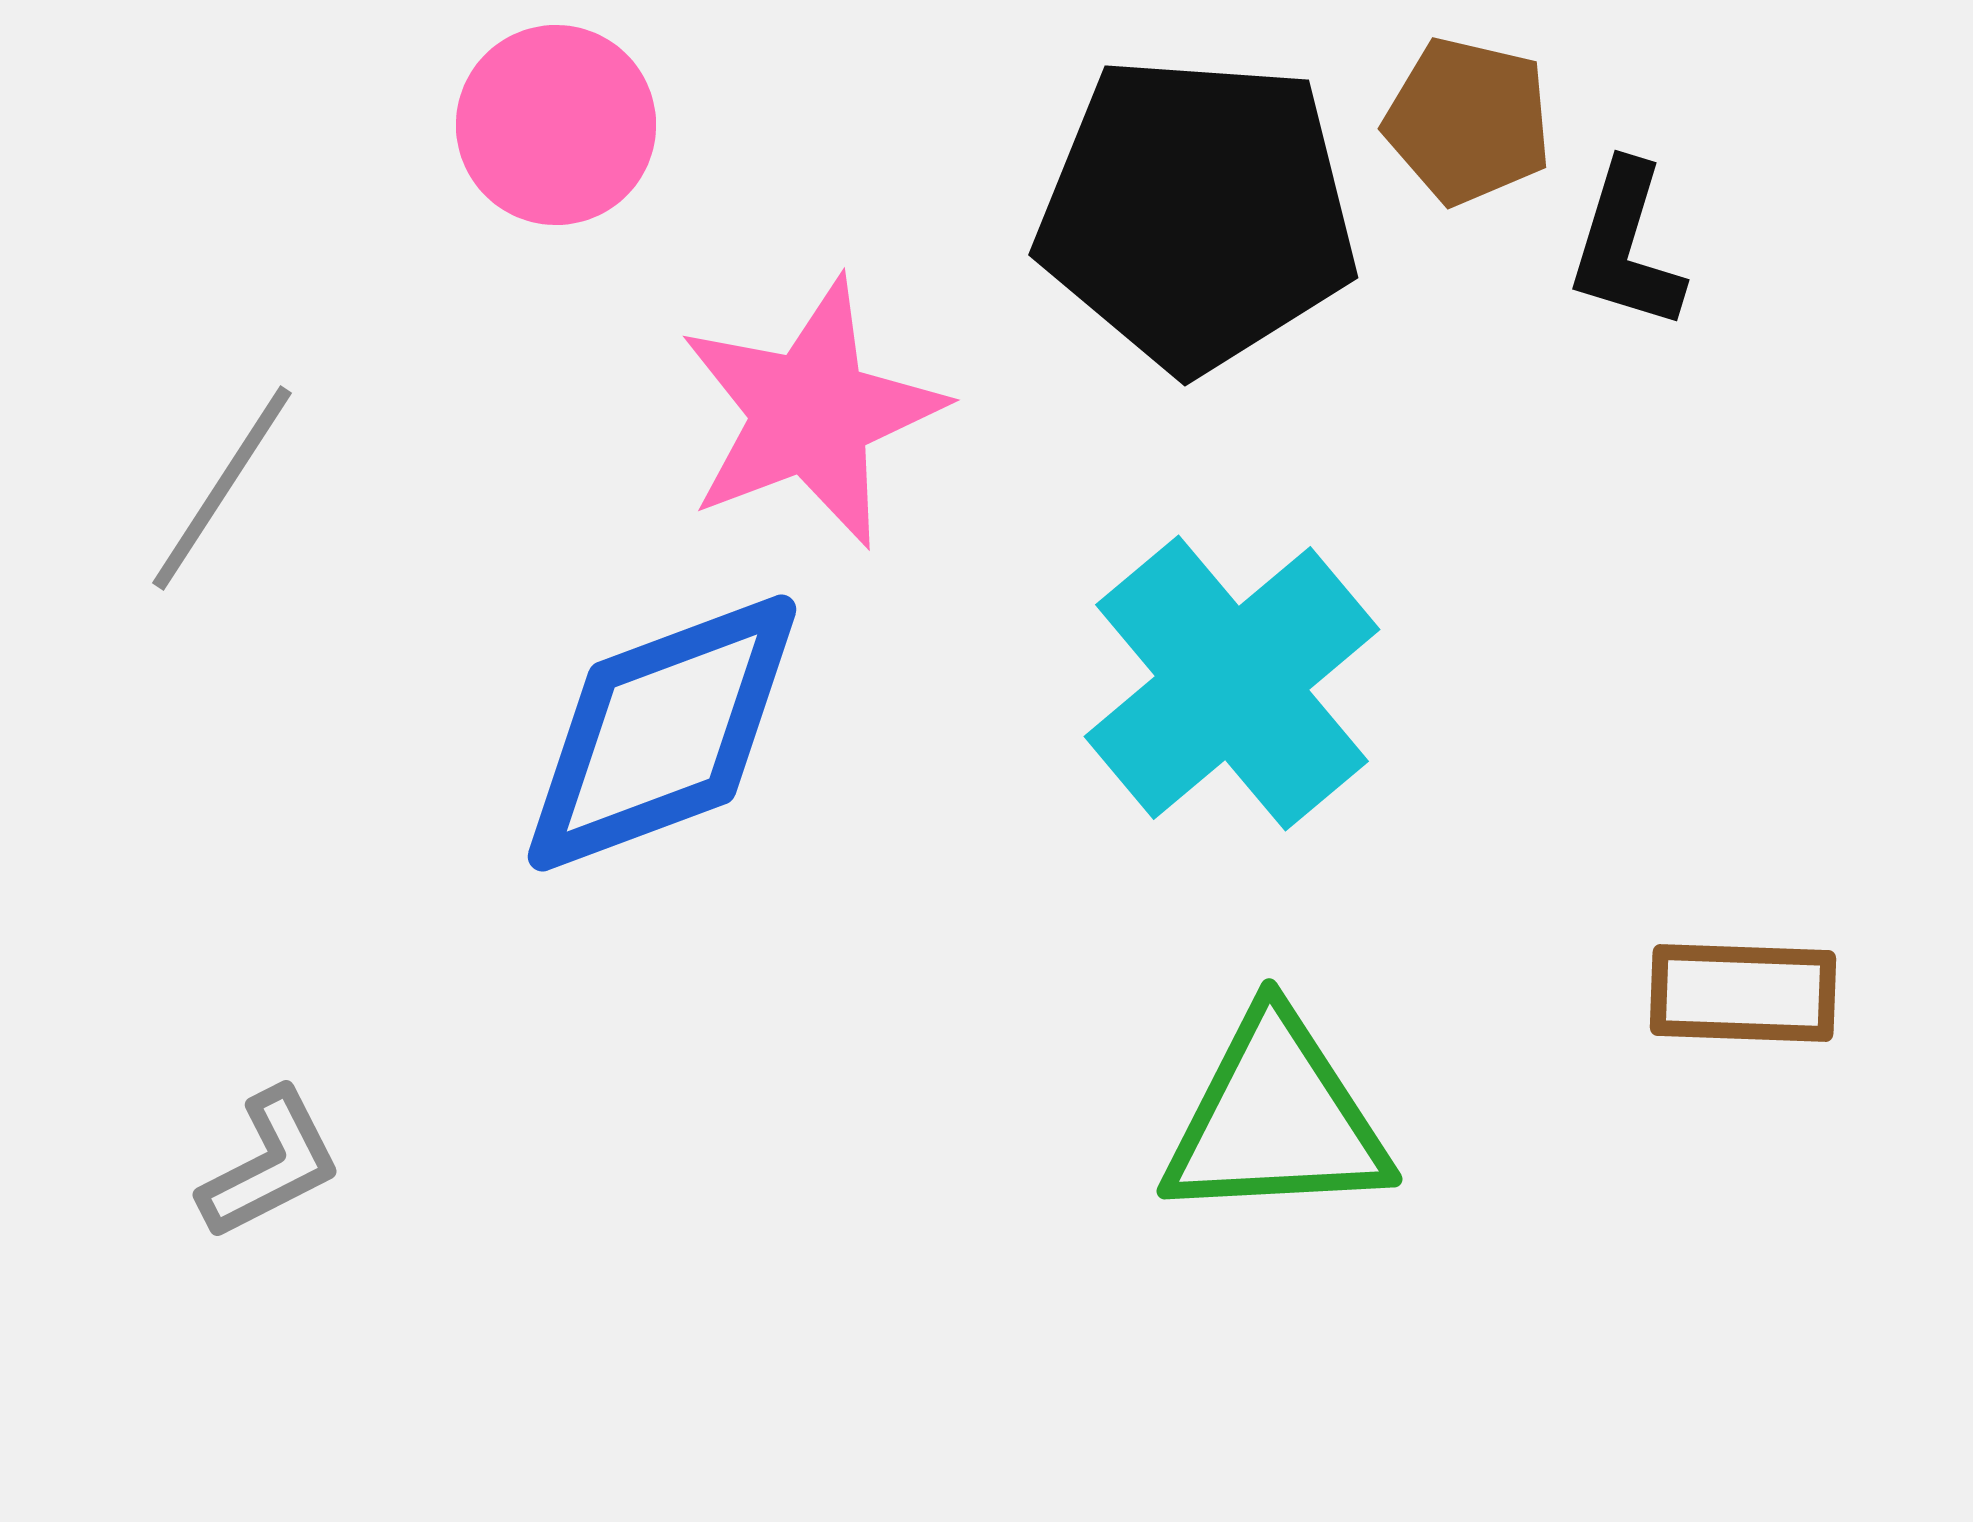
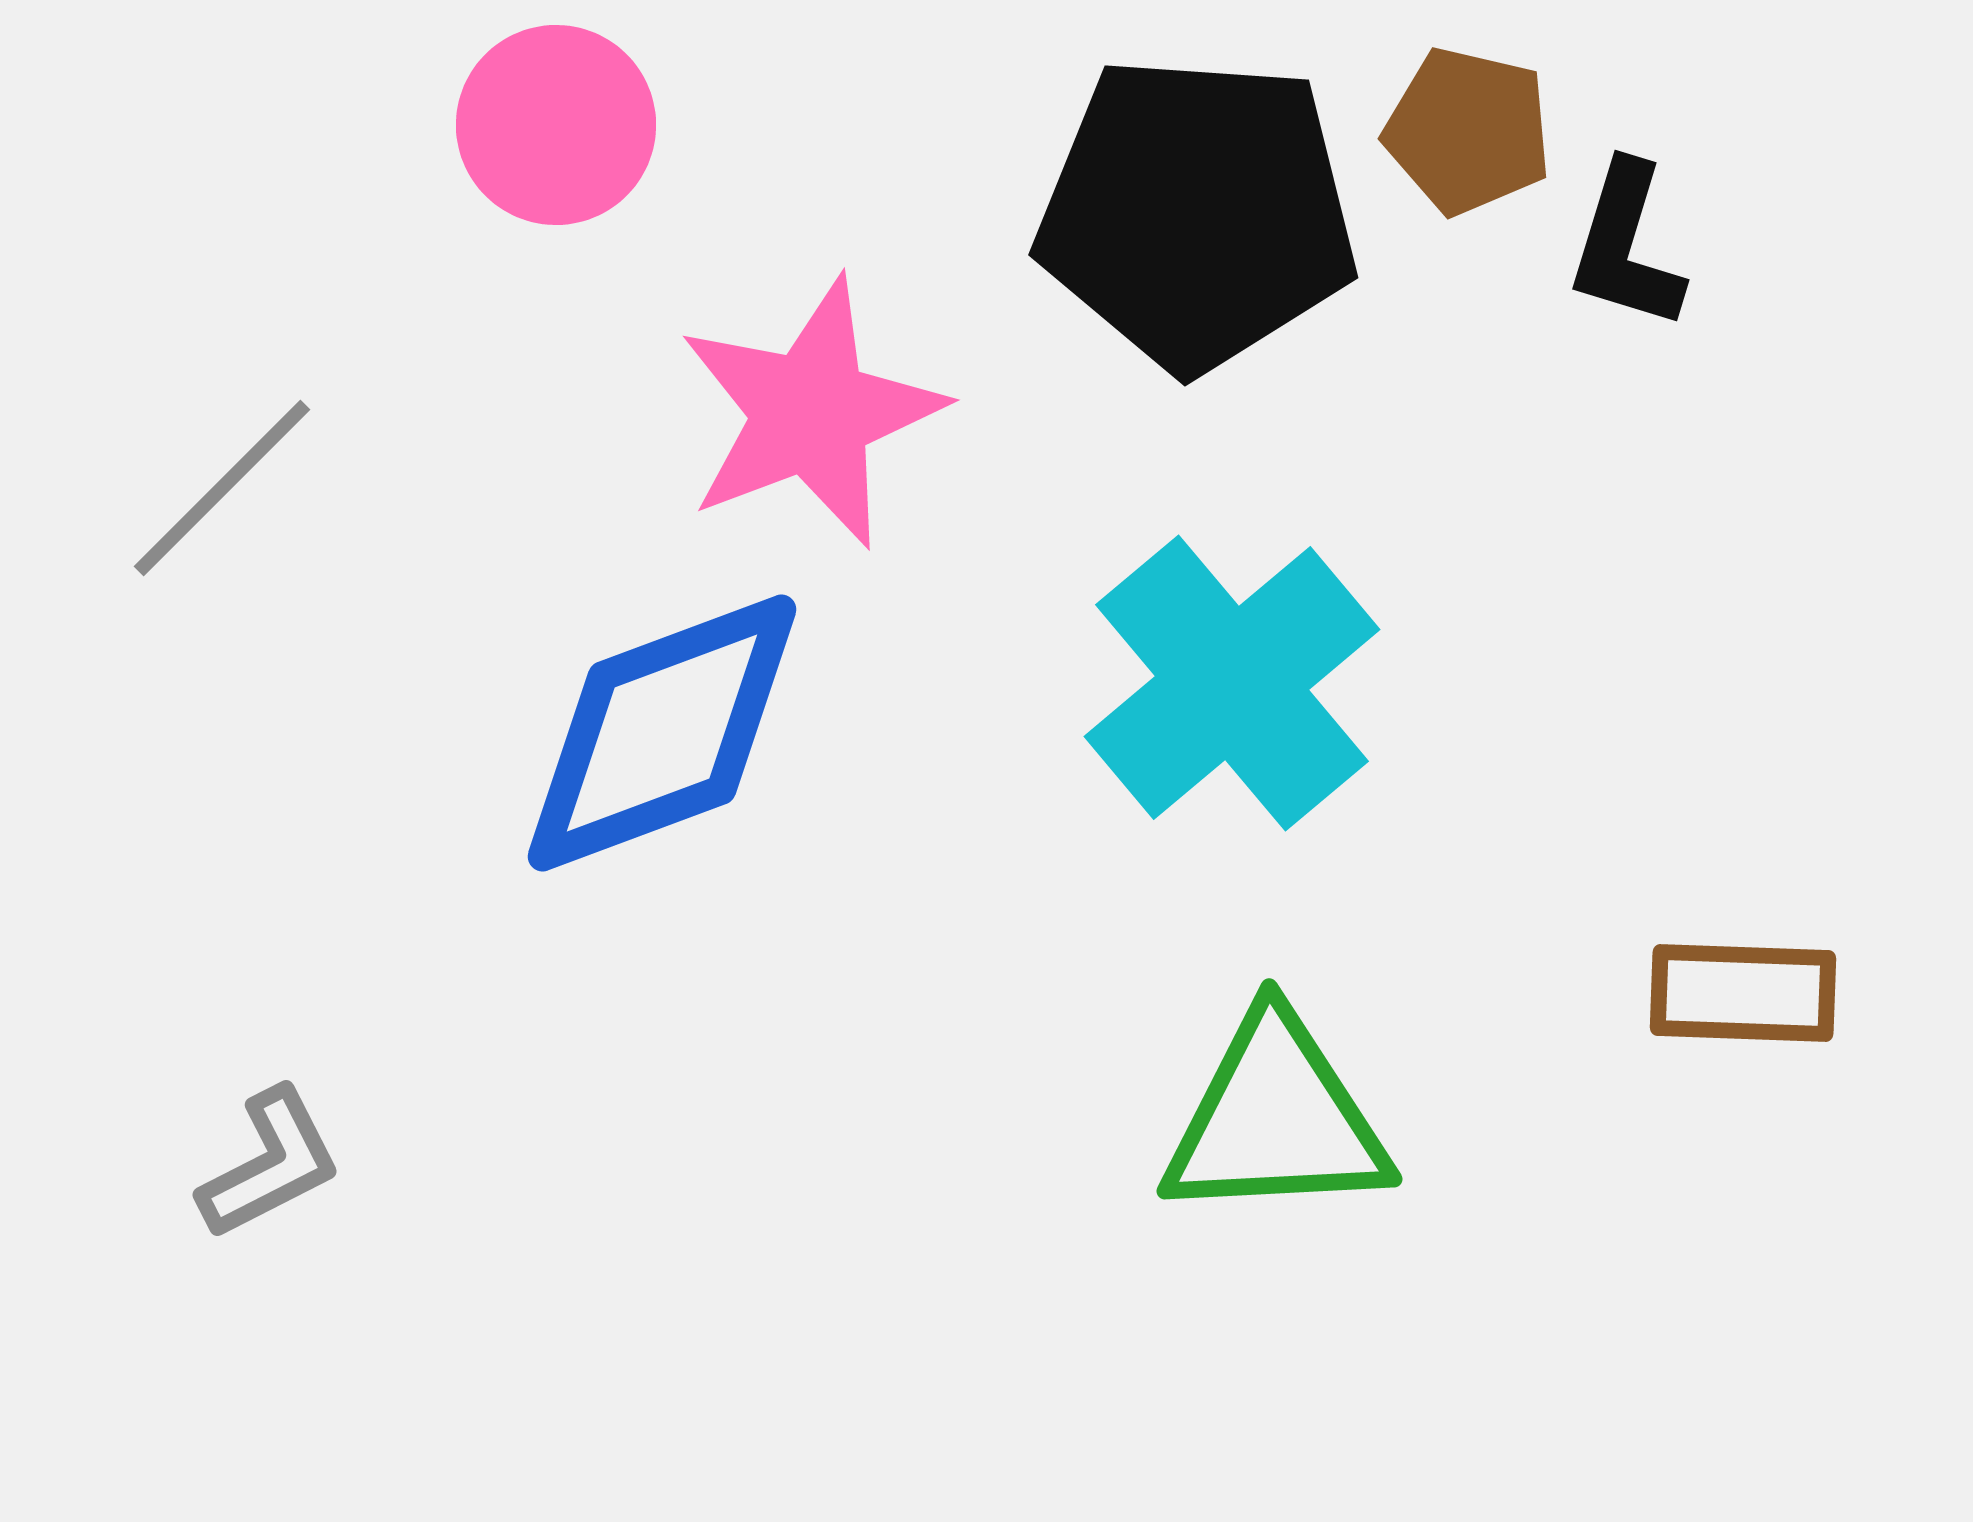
brown pentagon: moved 10 px down
gray line: rotated 12 degrees clockwise
